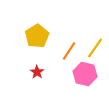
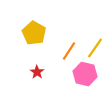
yellow pentagon: moved 3 px left, 3 px up; rotated 10 degrees counterclockwise
